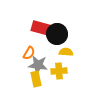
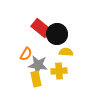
red rectangle: rotated 24 degrees clockwise
orange semicircle: moved 3 px left, 1 px down
